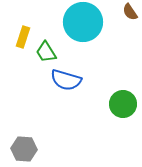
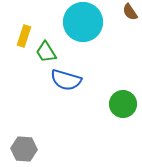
yellow rectangle: moved 1 px right, 1 px up
